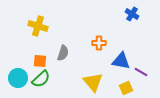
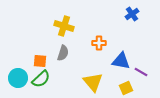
blue cross: rotated 24 degrees clockwise
yellow cross: moved 26 px right
